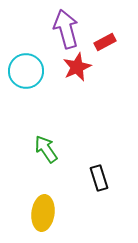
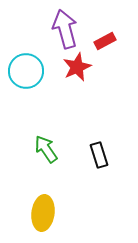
purple arrow: moved 1 px left
red rectangle: moved 1 px up
black rectangle: moved 23 px up
